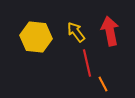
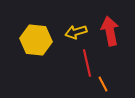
yellow arrow: rotated 70 degrees counterclockwise
yellow hexagon: moved 3 px down
